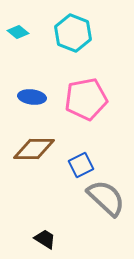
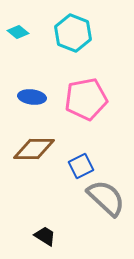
blue square: moved 1 px down
black trapezoid: moved 3 px up
